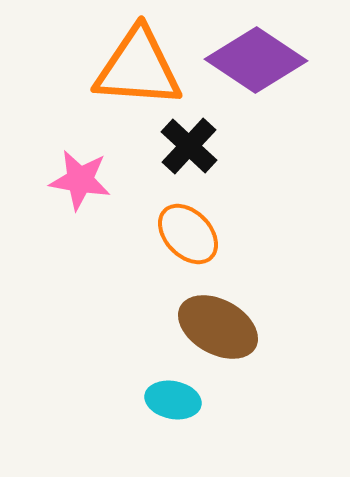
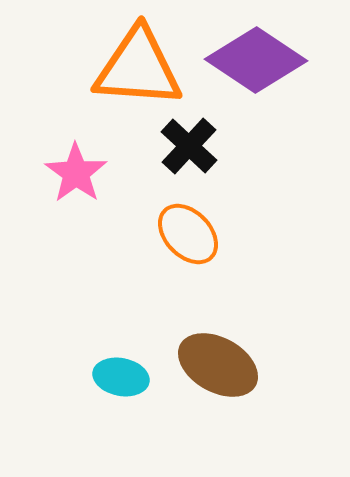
pink star: moved 4 px left, 7 px up; rotated 26 degrees clockwise
brown ellipse: moved 38 px down
cyan ellipse: moved 52 px left, 23 px up
